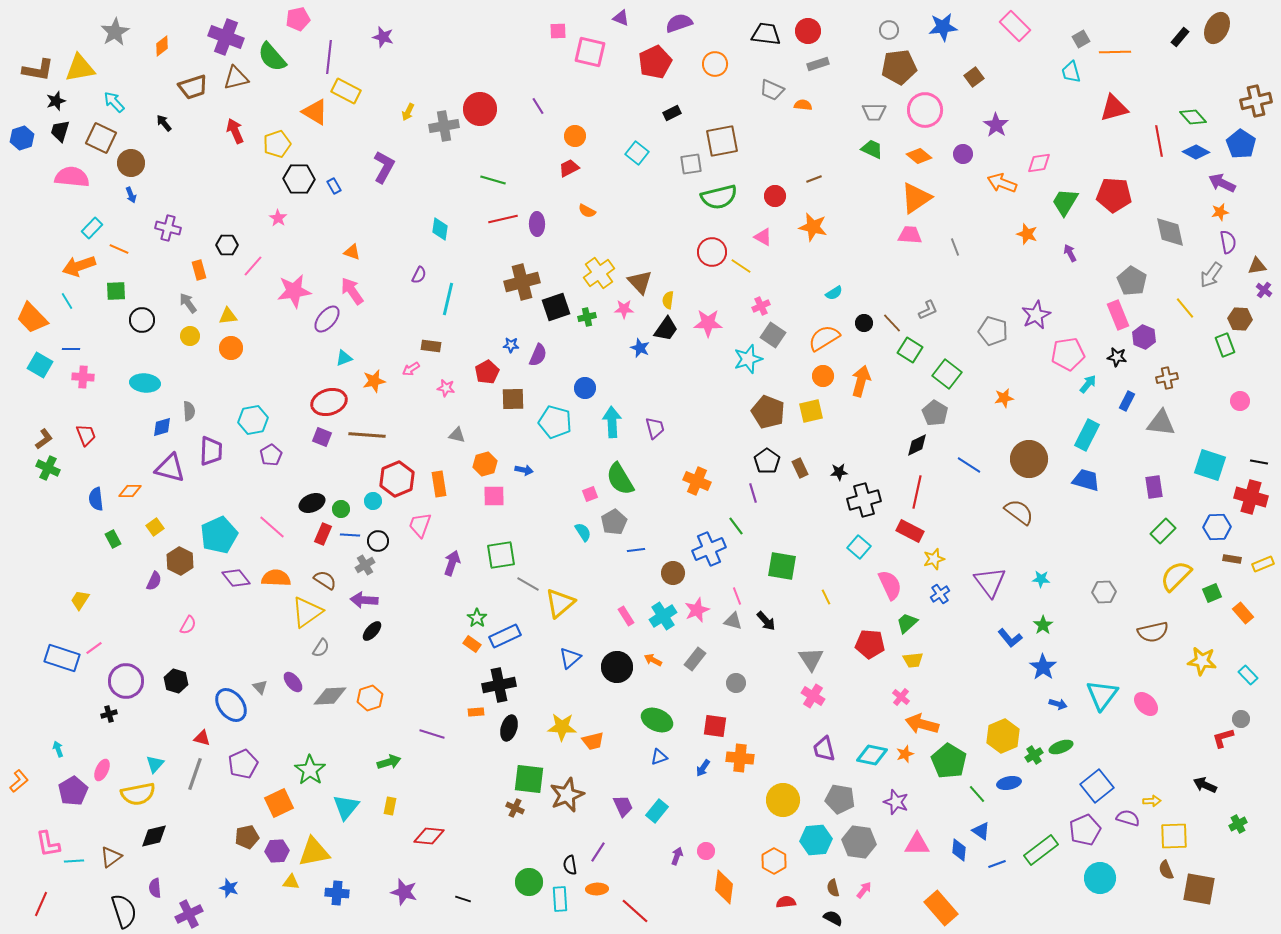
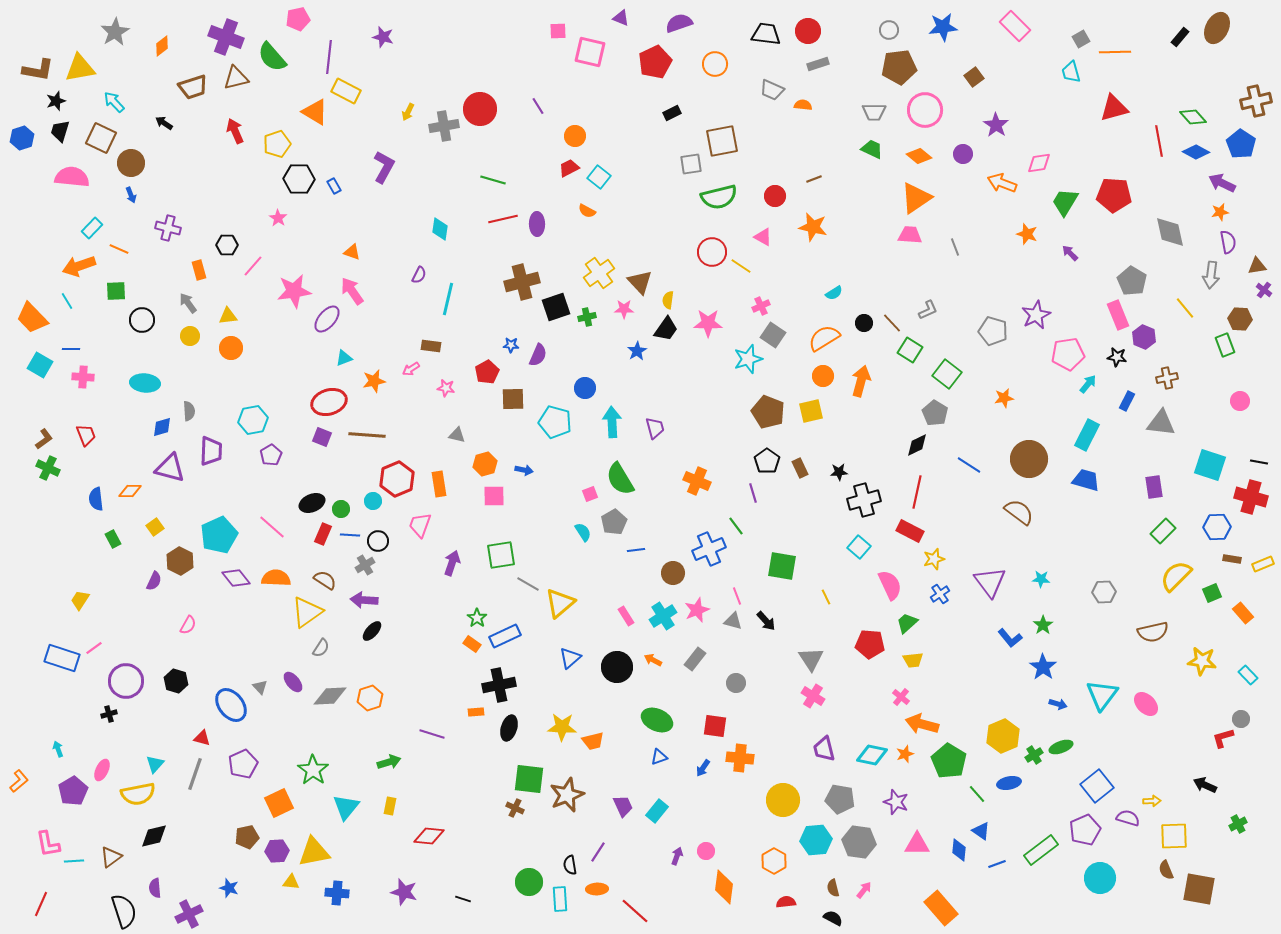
black arrow at (164, 123): rotated 18 degrees counterclockwise
cyan square at (637, 153): moved 38 px left, 24 px down
purple arrow at (1070, 253): rotated 18 degrees counterclockwise
gray arrow at (1211, 275): rotated 28 degrees counterclockwise
blue star at (640, 348): moved 3 px left, 3 px down; rotated 18 degrees clockwise
green star at (310, 770): moved 3 px right
